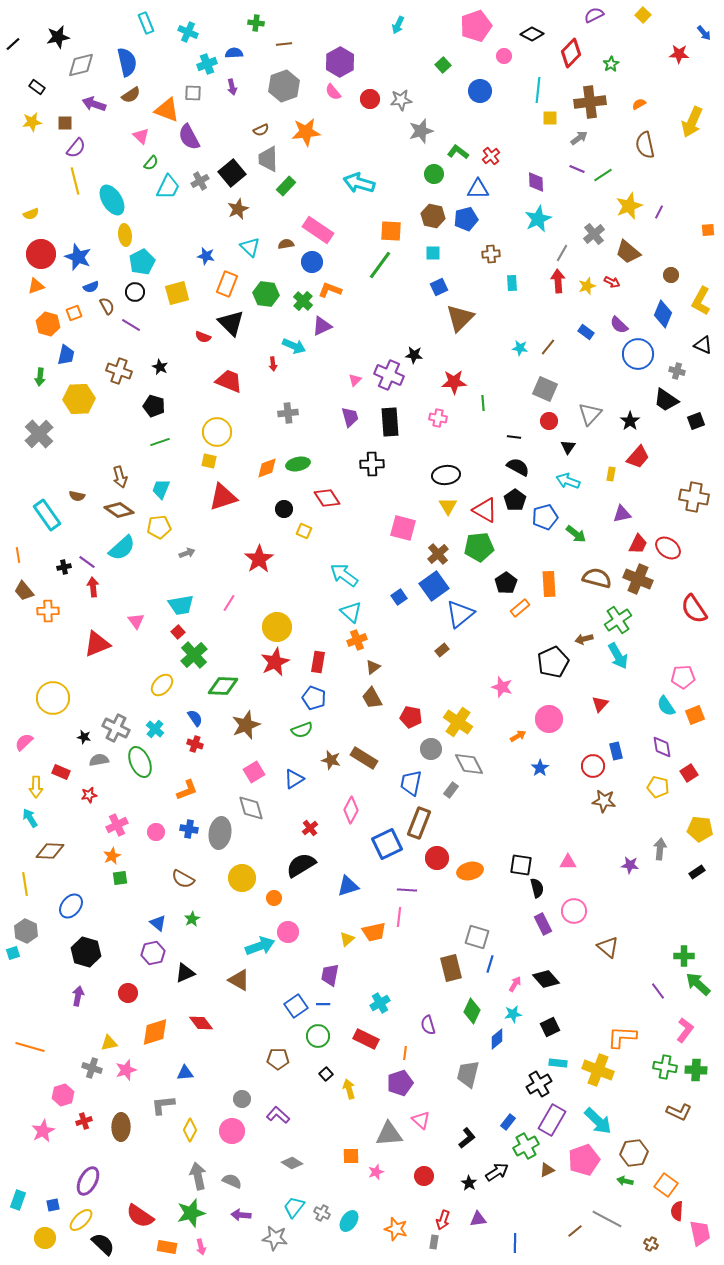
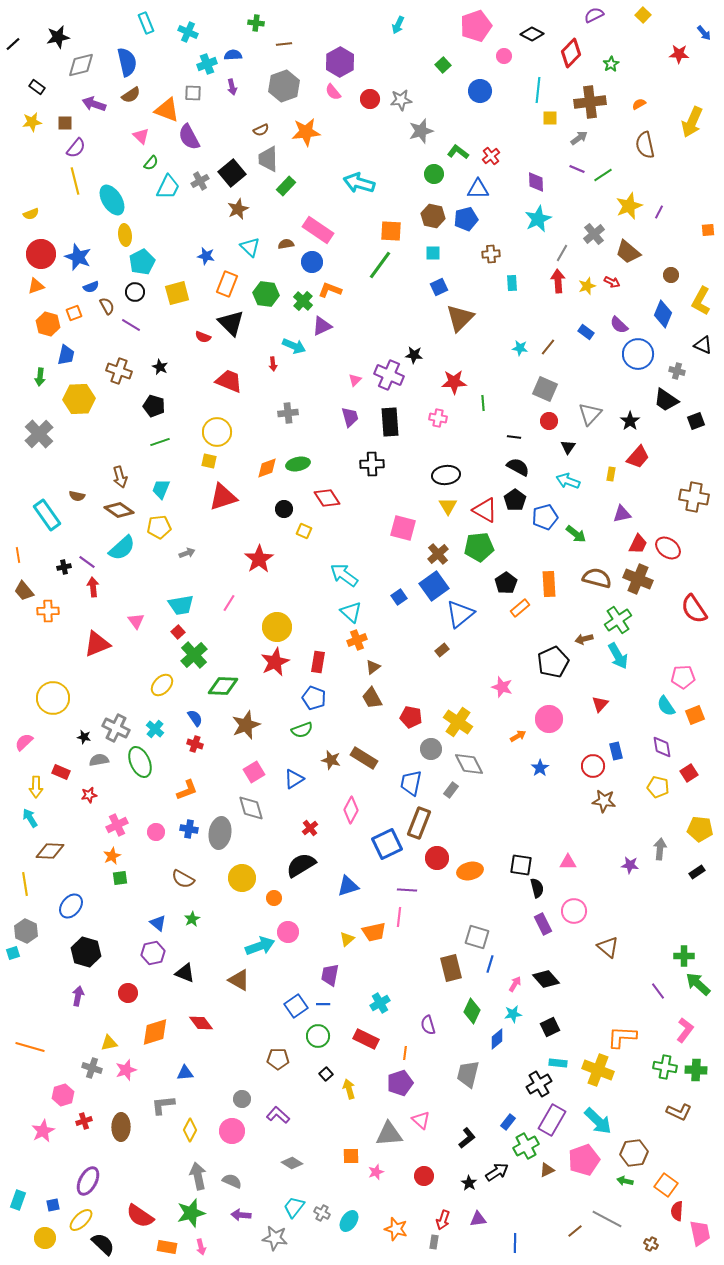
blue semicircle at (234, 53): moved 1 px left, 2 px down
black triangle at (185, 973): rotated 45 degrees clockwise
